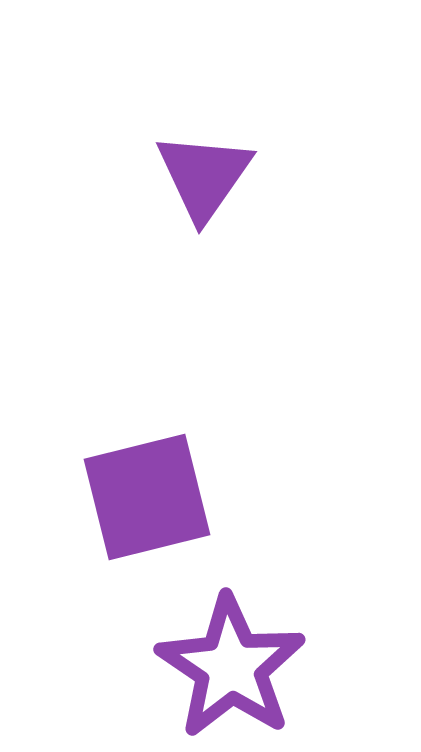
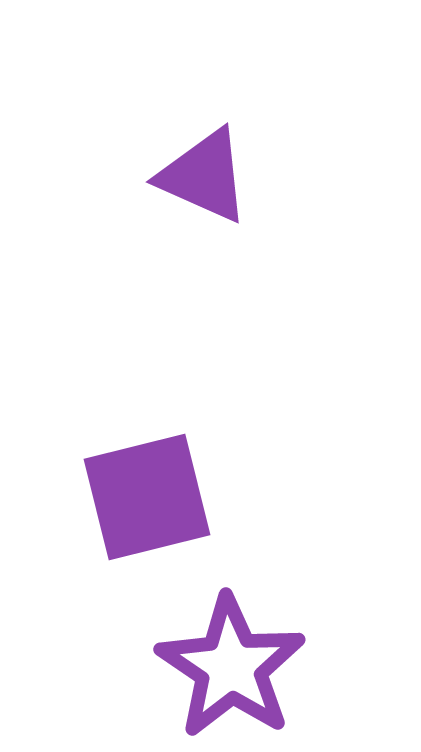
purple triangle: rotated 41 degrees counterclockwise
